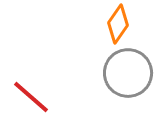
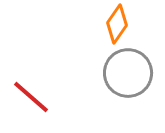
orange diamond: moved 1 px left
